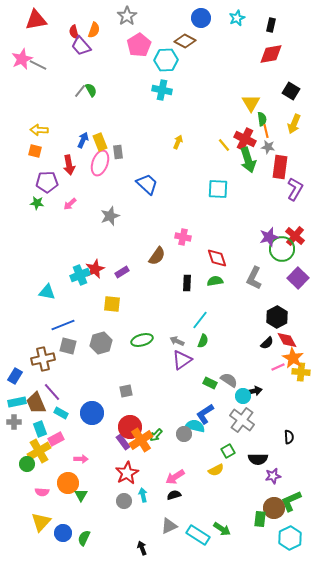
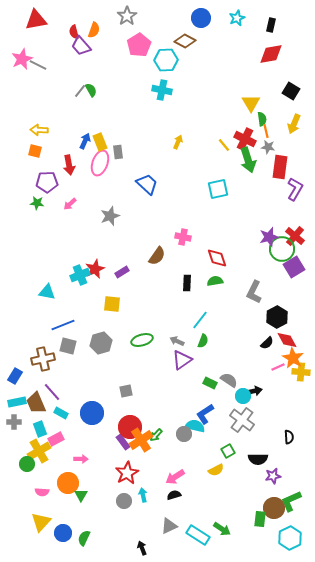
blue arrow at (83, 140): moved 2 px right, 1 px down
cyan square at (218, 189): rotated 15 degrees counterclockwise
gray L-shape at (254, 278): moved 14 px down
purple square at (298, 278): moved 4 px left, 11 px up; rotated 15 degrees clockwise
